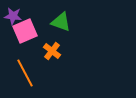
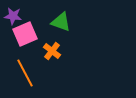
pink square: moved 3 px down
